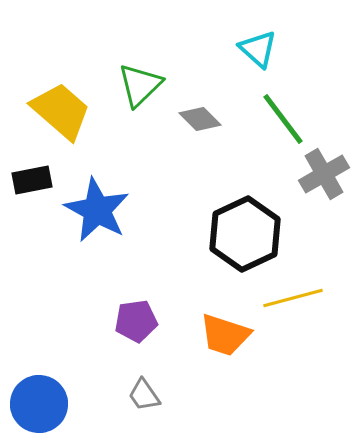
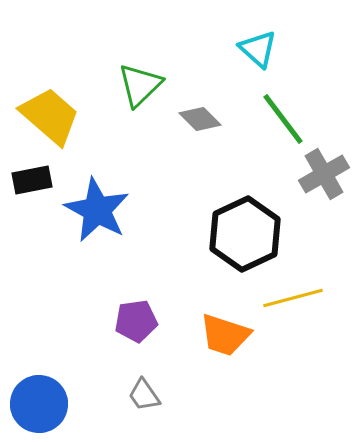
yellow trapezoid: moved 11 px left, 5 px down
